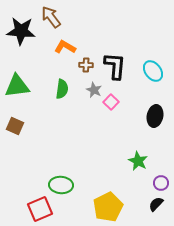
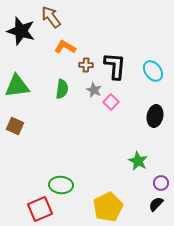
black star: rotated 12 degrees clockwise
